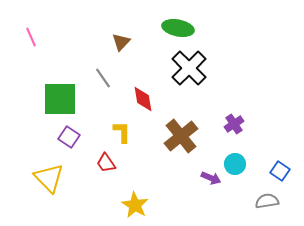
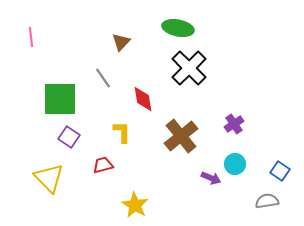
pink line: rotated 18 degrees clockwise
red trapezoid: moved 3 px left, 2 px down; rotated 110 degrees clockwise
